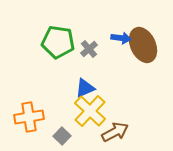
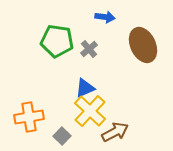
blue arrow: moved 16 px left, 21 px up
green pentagon: moved 1 px left, 1 px up
